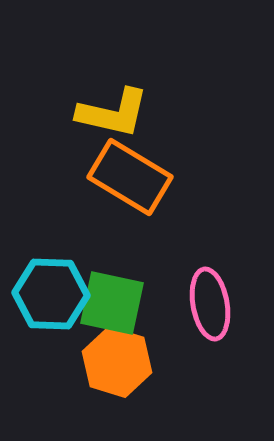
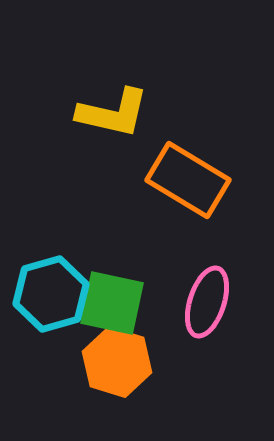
orange rectangle: moved 58 px right, 3 px down
cyan hexagon: rotated 18 degrees counterclockwise
pink ellipse: moved 3 px left, 2 px up; rotated 28 degrees clockwise
